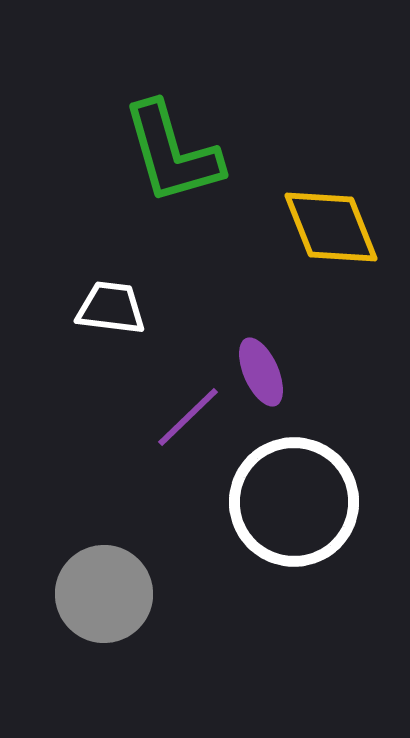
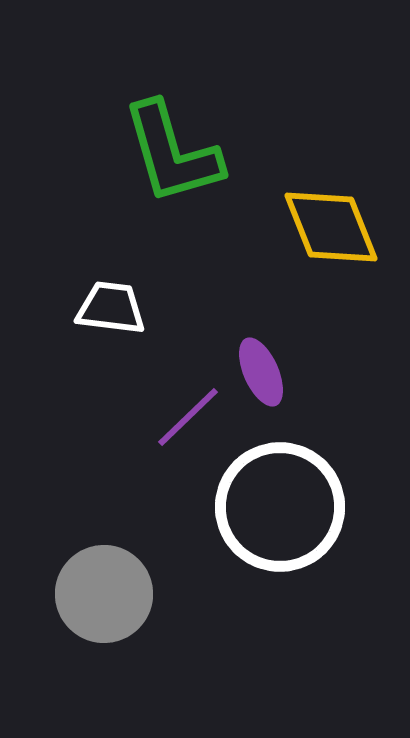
white circle: moved 14 px left, 5 px down
